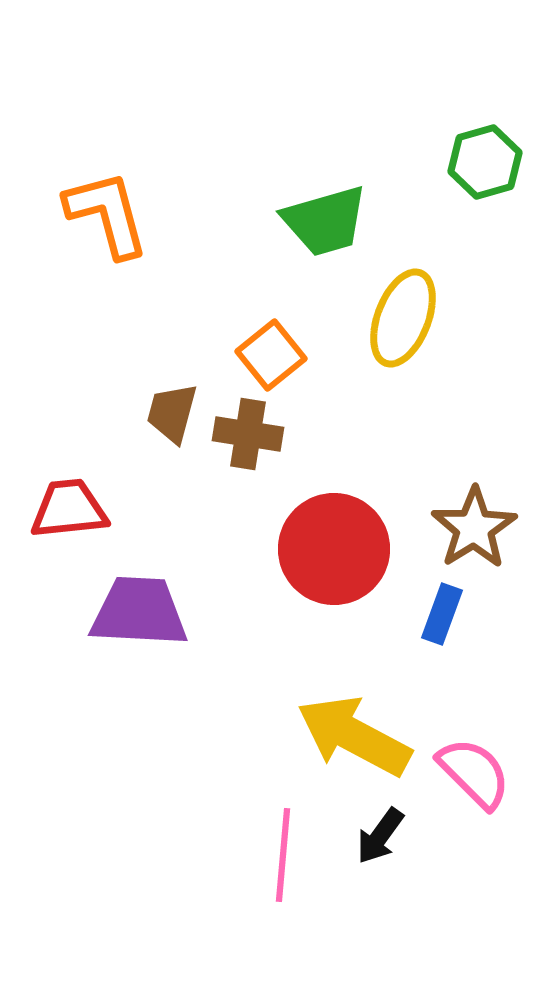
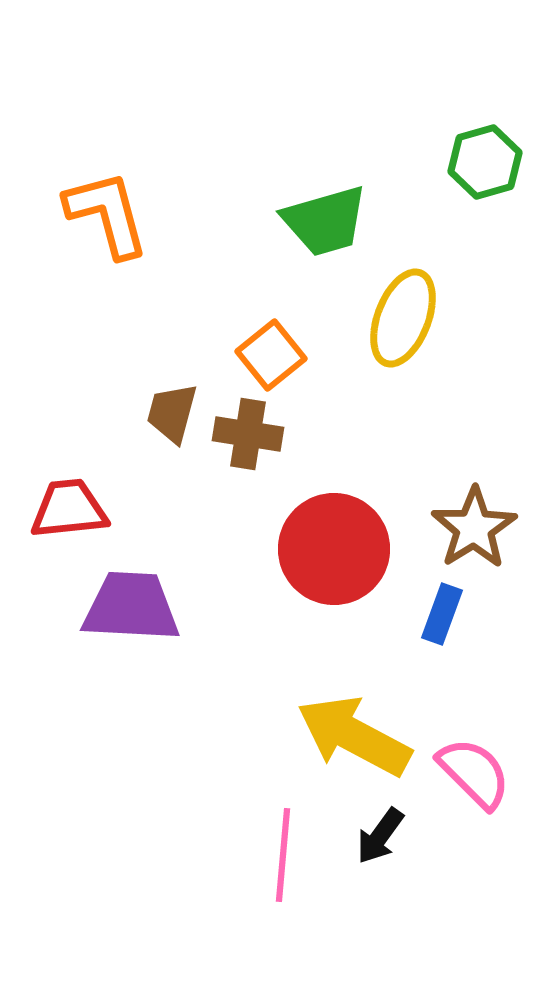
purple trapezoid: moved 8 px left, 5 px up
